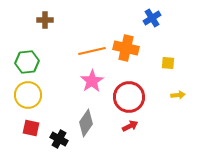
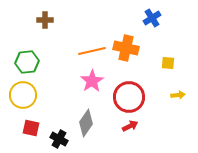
yellow circle: moved 5 px left
